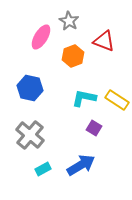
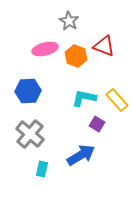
pink ellipse: moved 4 px right, 12 px down; rotated 45 degrees clockwise
red triangle: moved 5 px down
orange hexagon: moved 3 px right; rotated 20 degrees counterclockwise
blue hexagon: moved 2 px left, 3 px down; rotated 15 degrees counterclockwise
yellow rectangle: rotated 15 degrees clockwise
purple square: moved 3 px right, 4 px up
gray cross: moved 1 px up
blue arrow: moved 10 px up
cyan rectangle: moved 1 px left; rotated 49 degrees counterclockwise
